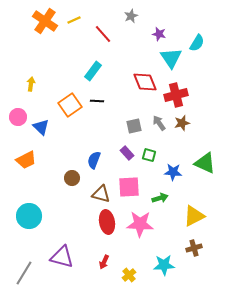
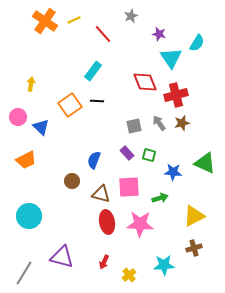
brown circle: moved 3 px down
